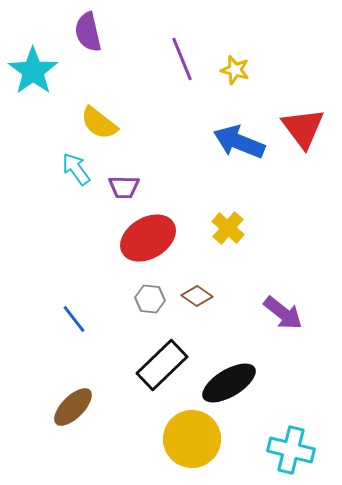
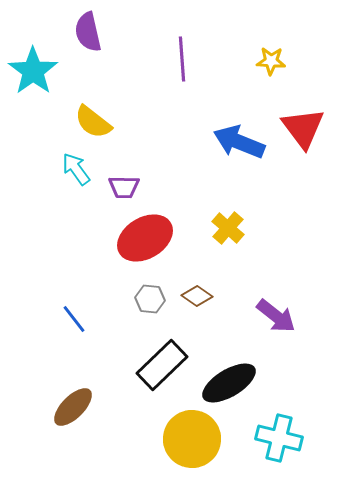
purple line: rotated 18 degrees clockwise
yellow star: moved 36 px right, 9 px up; rotated 12 degrees counterclockwise
yellow semicircle: moved 6 px left, 1 px up
red ellipse: moved 3 px left
purple arrow: moved 7 px left, 3 px down
cyan cross: moved 12 px left, 12 px up
